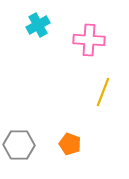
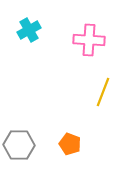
cyan cross: moved 9 px left, 5 px down
